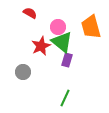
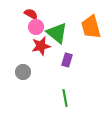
red semicircle: moved 1 px right, 1 px down
pink circle: moved 22 px left
green triangle: moved 5 px left, 9 px up
red star: rotated 12 degrees clockwise
green line: rotated 36 degrees counterclockwise
